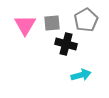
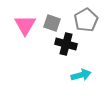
gray square: rotated 24 degrees clockwise
